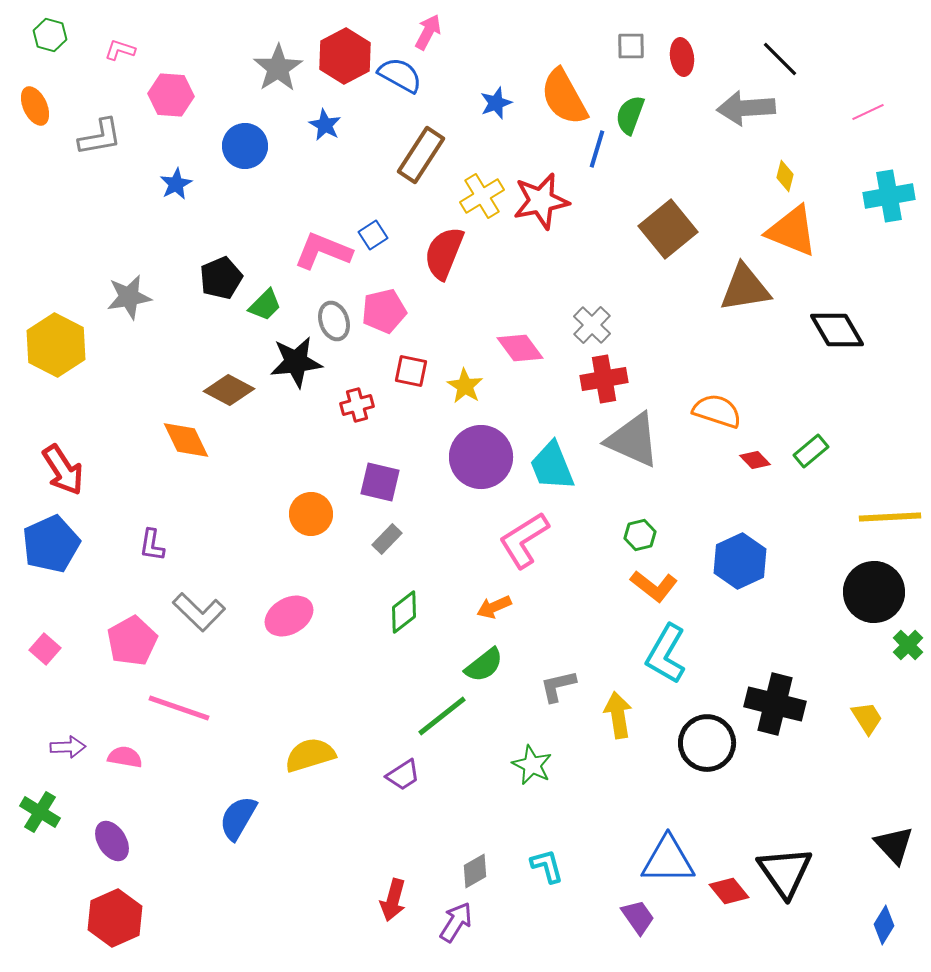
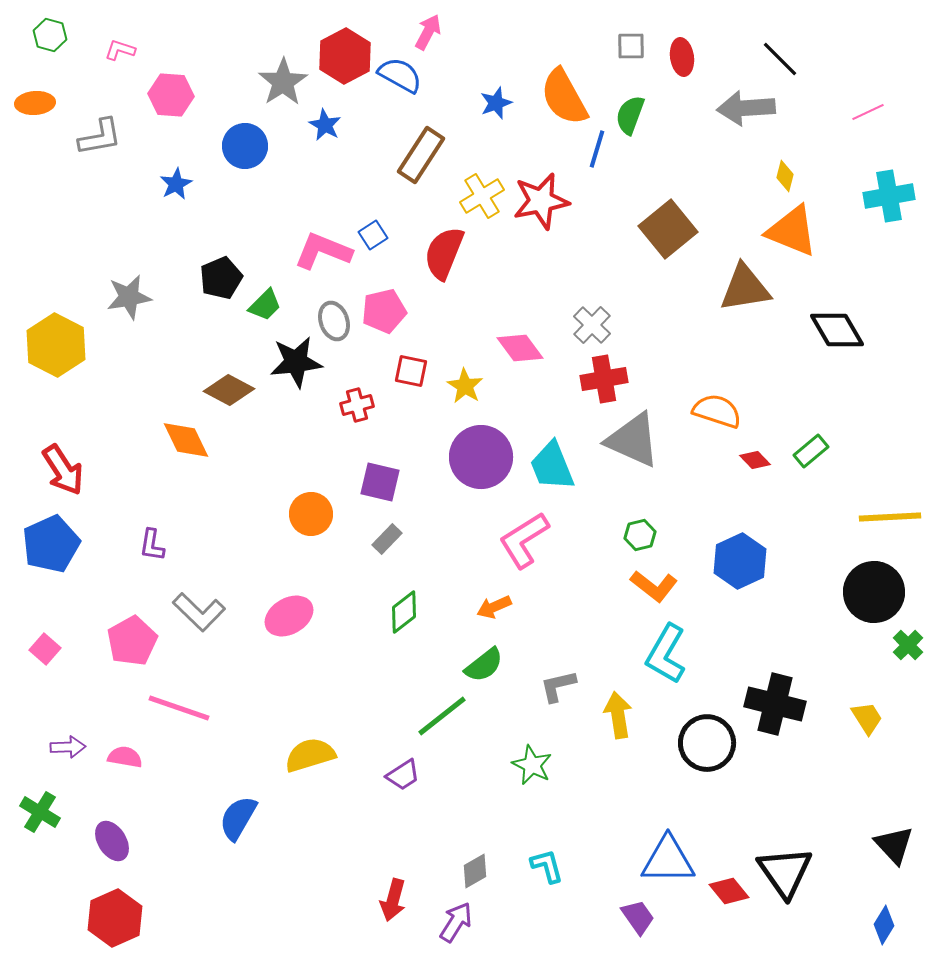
gray star at (278, 68): moved 5 px right, 14 px down
orange ellipse at (35, 106): moved 3 px up; rotated 69 degrees counterclockwise
